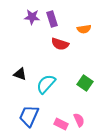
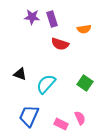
pink semicircle: moved 1 px right, 2 px up
